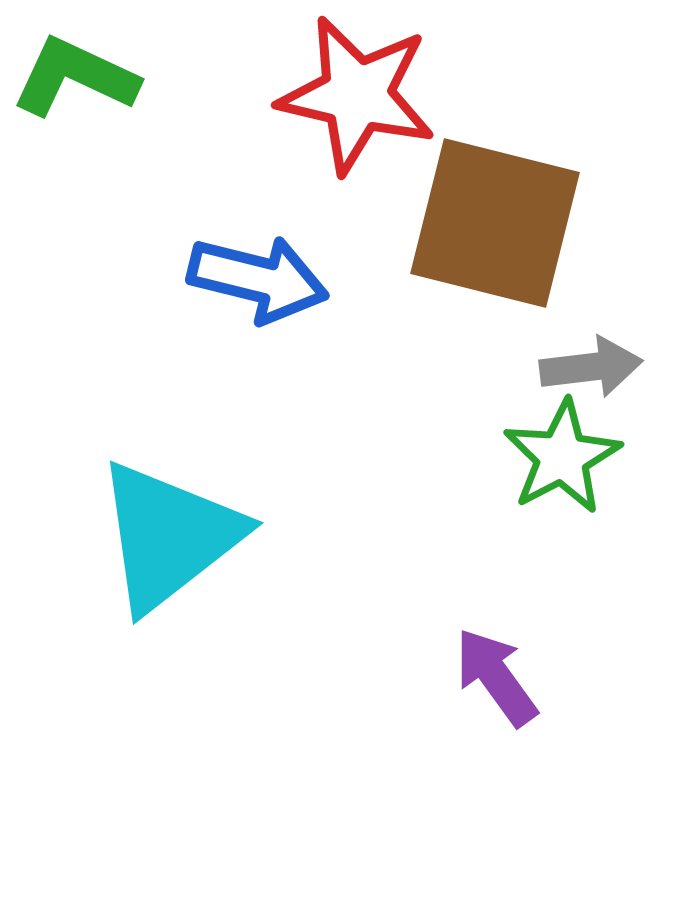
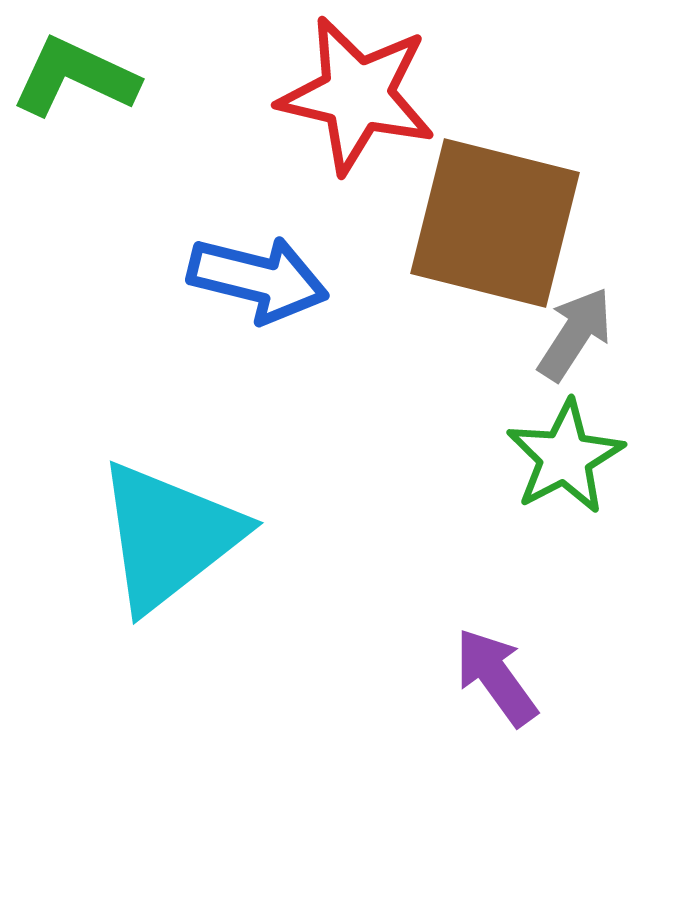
gray arrow: moved 16 px left, 33 px up; rotated 50 degrees counterclockwise
green star: moved 3 px right
